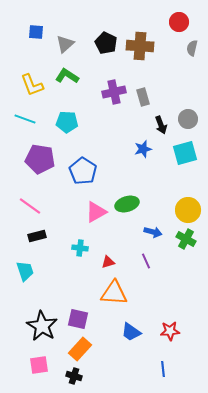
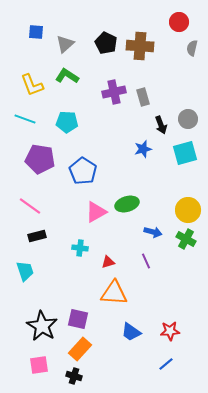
blue line: moved 3 px right, 5 px up; rotated 56 degrees clockwise
